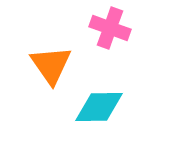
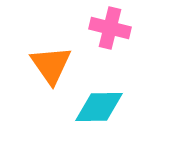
pink cross: rotated 6 degrees counterclockwise
